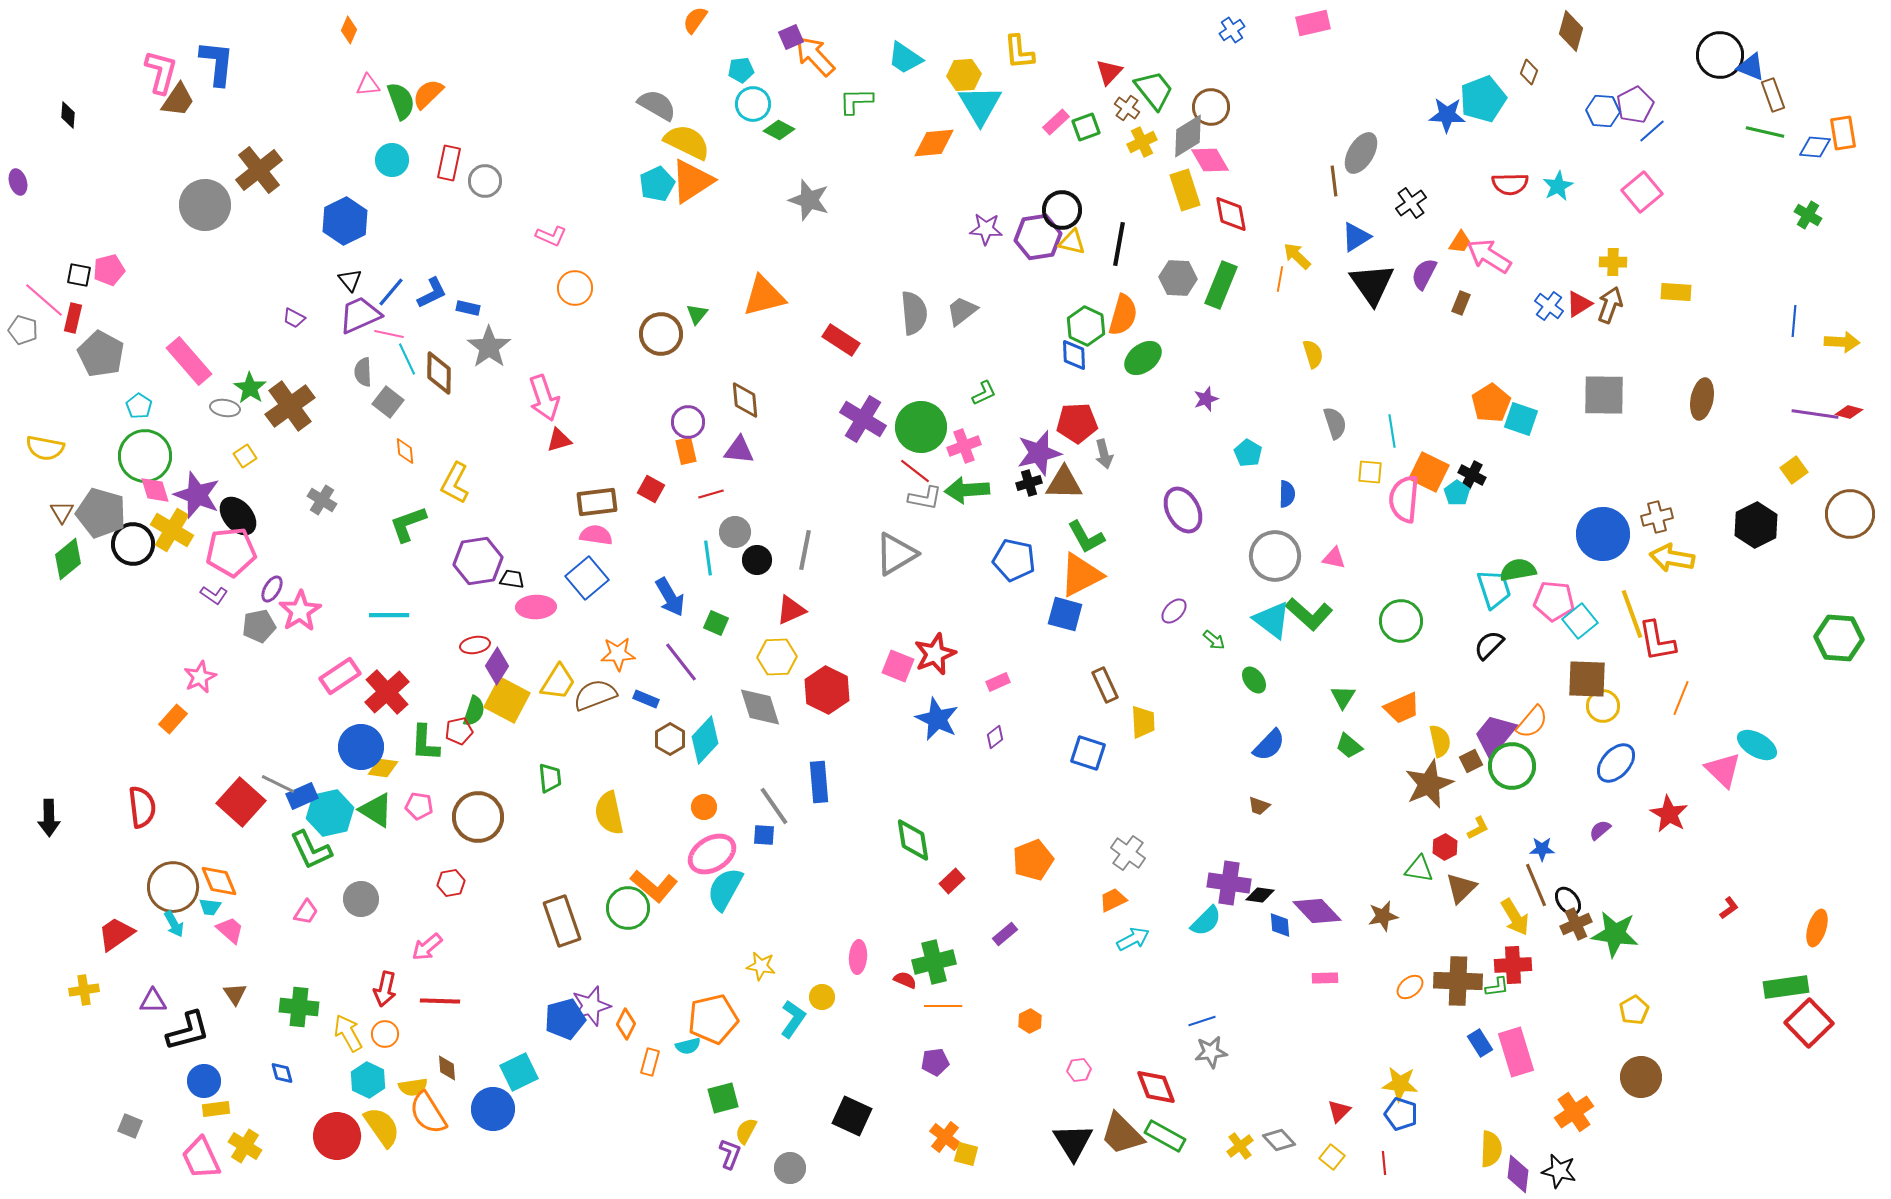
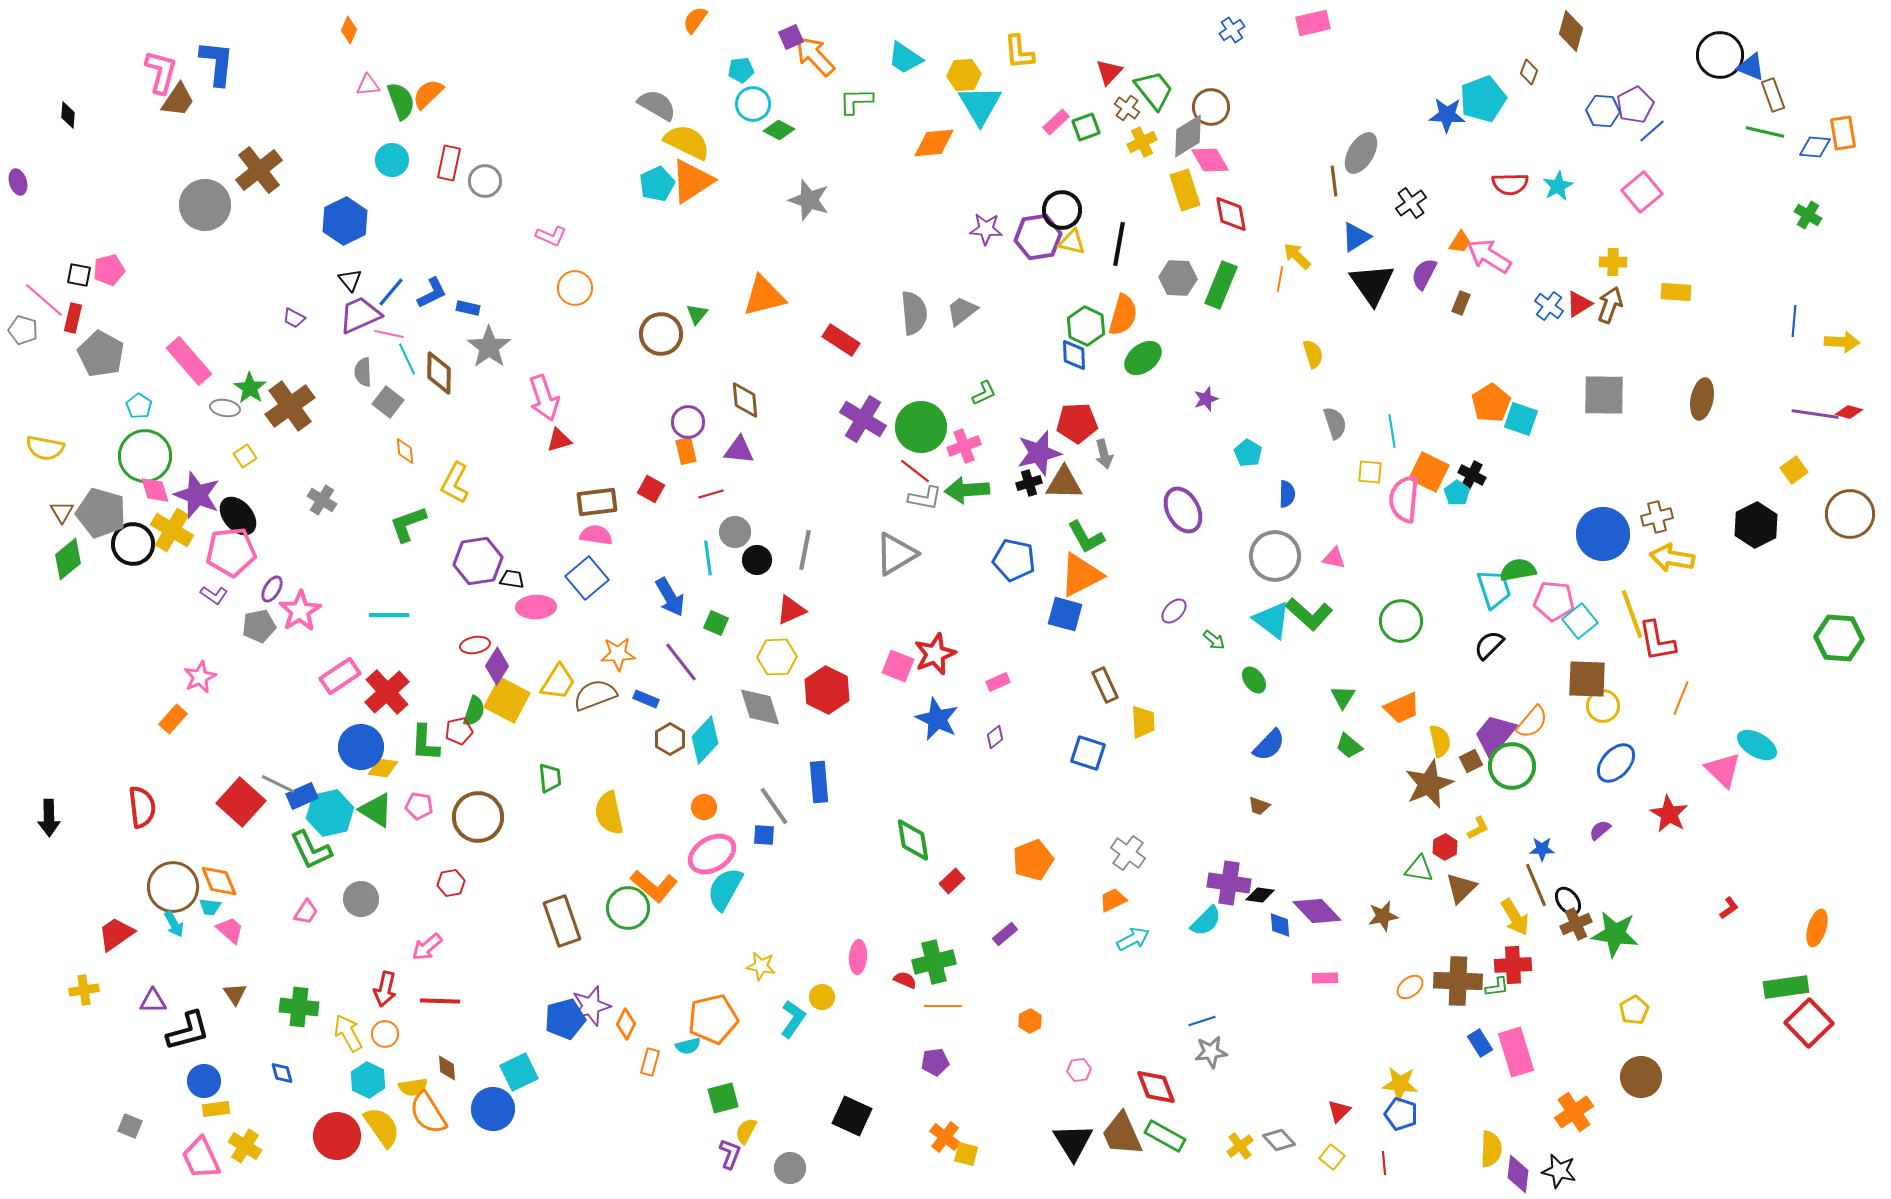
brown trapezoid at (1122, 1134): rotated 21 degrees clockwise
